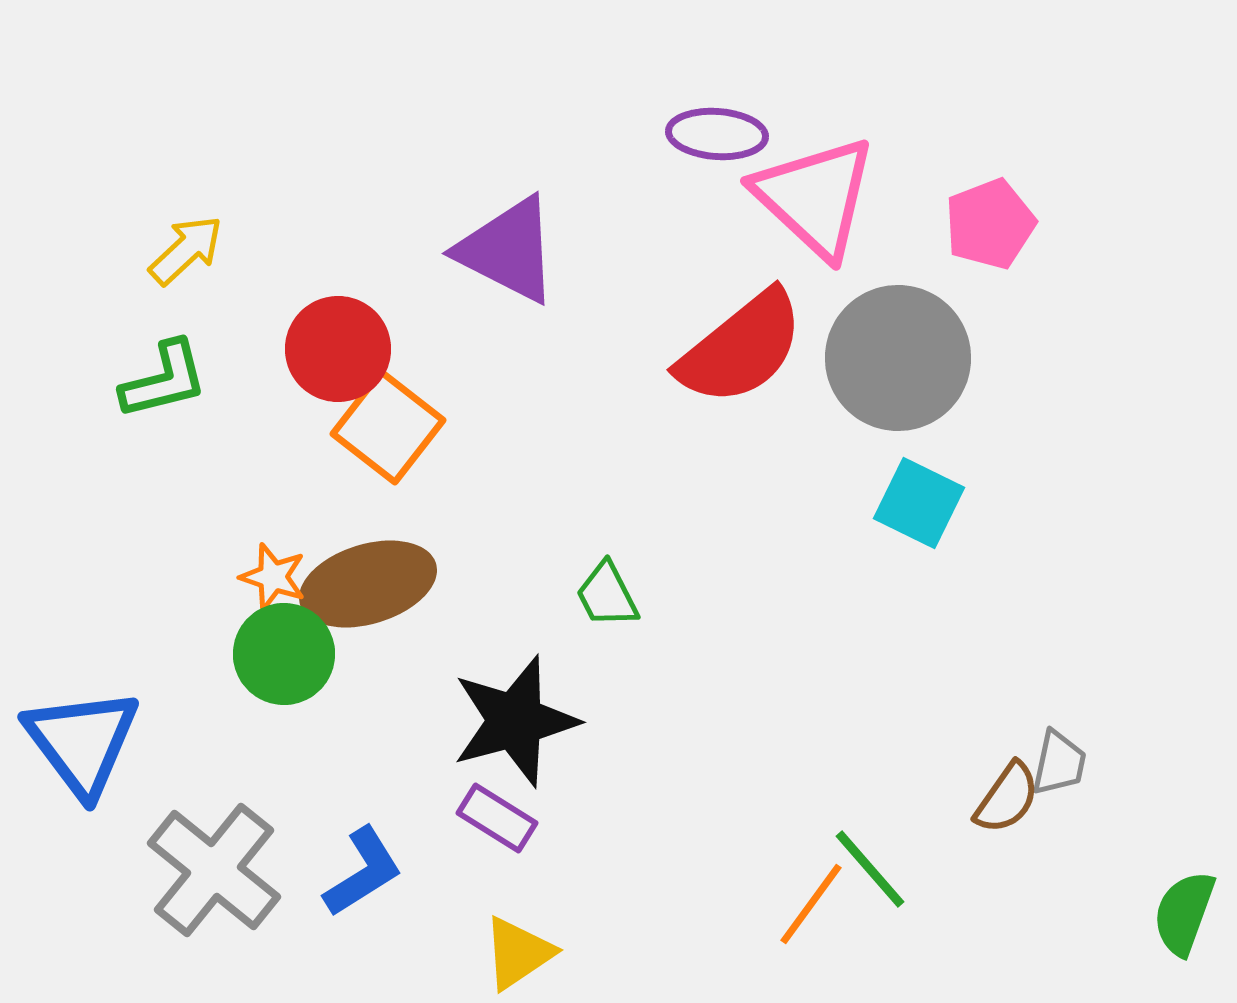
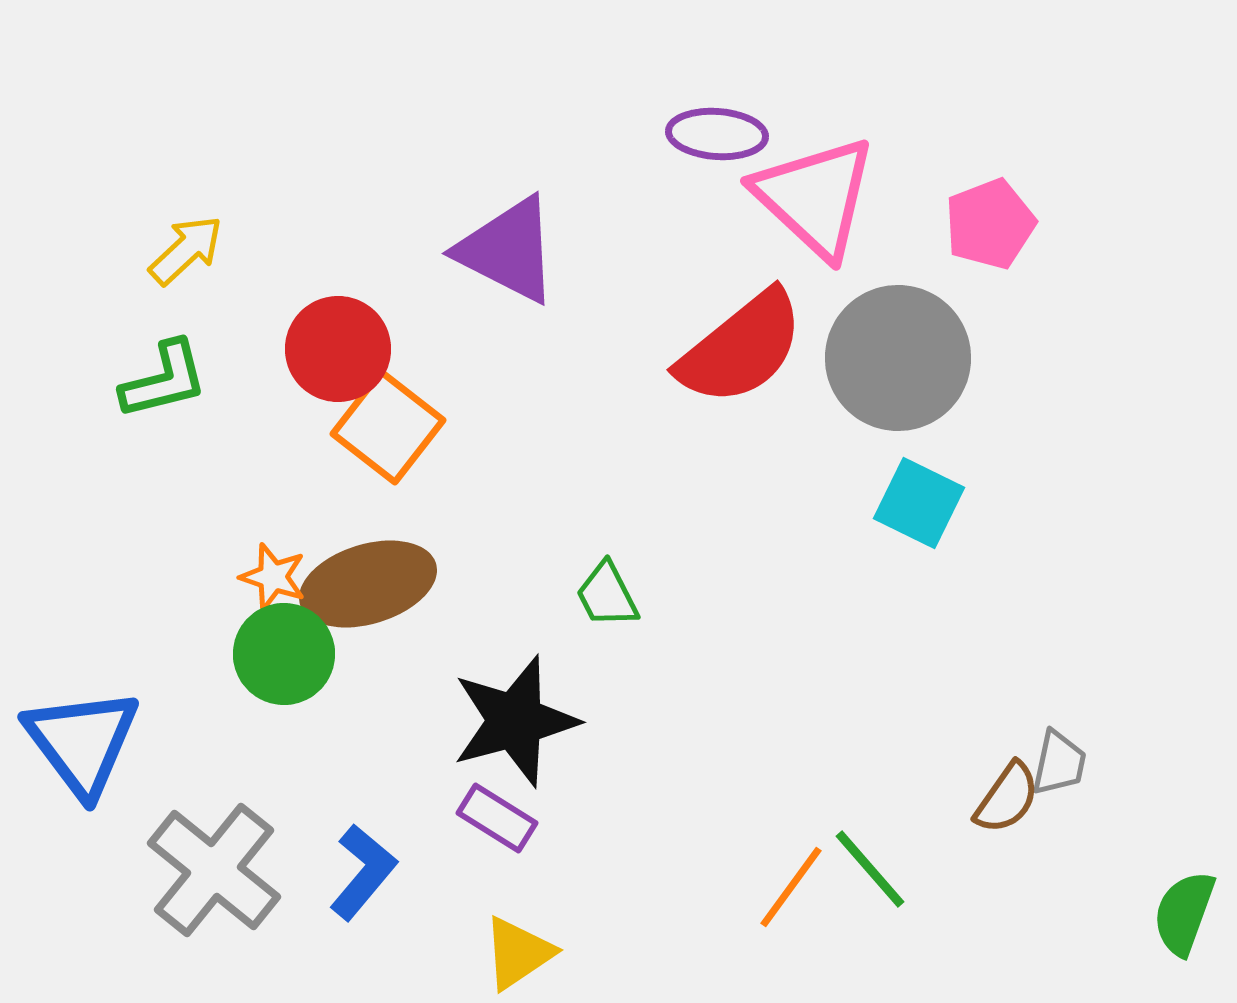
blue L-shape: rotated 18 degrees counterclockwise
orange line: moved 20 px left, 17 px up
